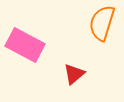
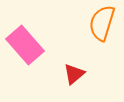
pink rectangle: rotated 21 degrees clockwise
